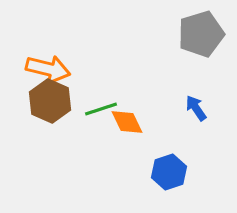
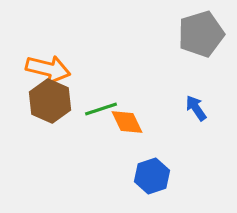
blue hexagon: moved 17 px left, 4 px down
